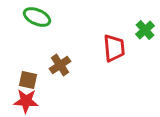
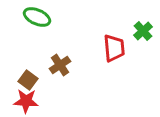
green cross: moved 2 px left, 1 px down
brown square: rotated 24 degrees clockwise
